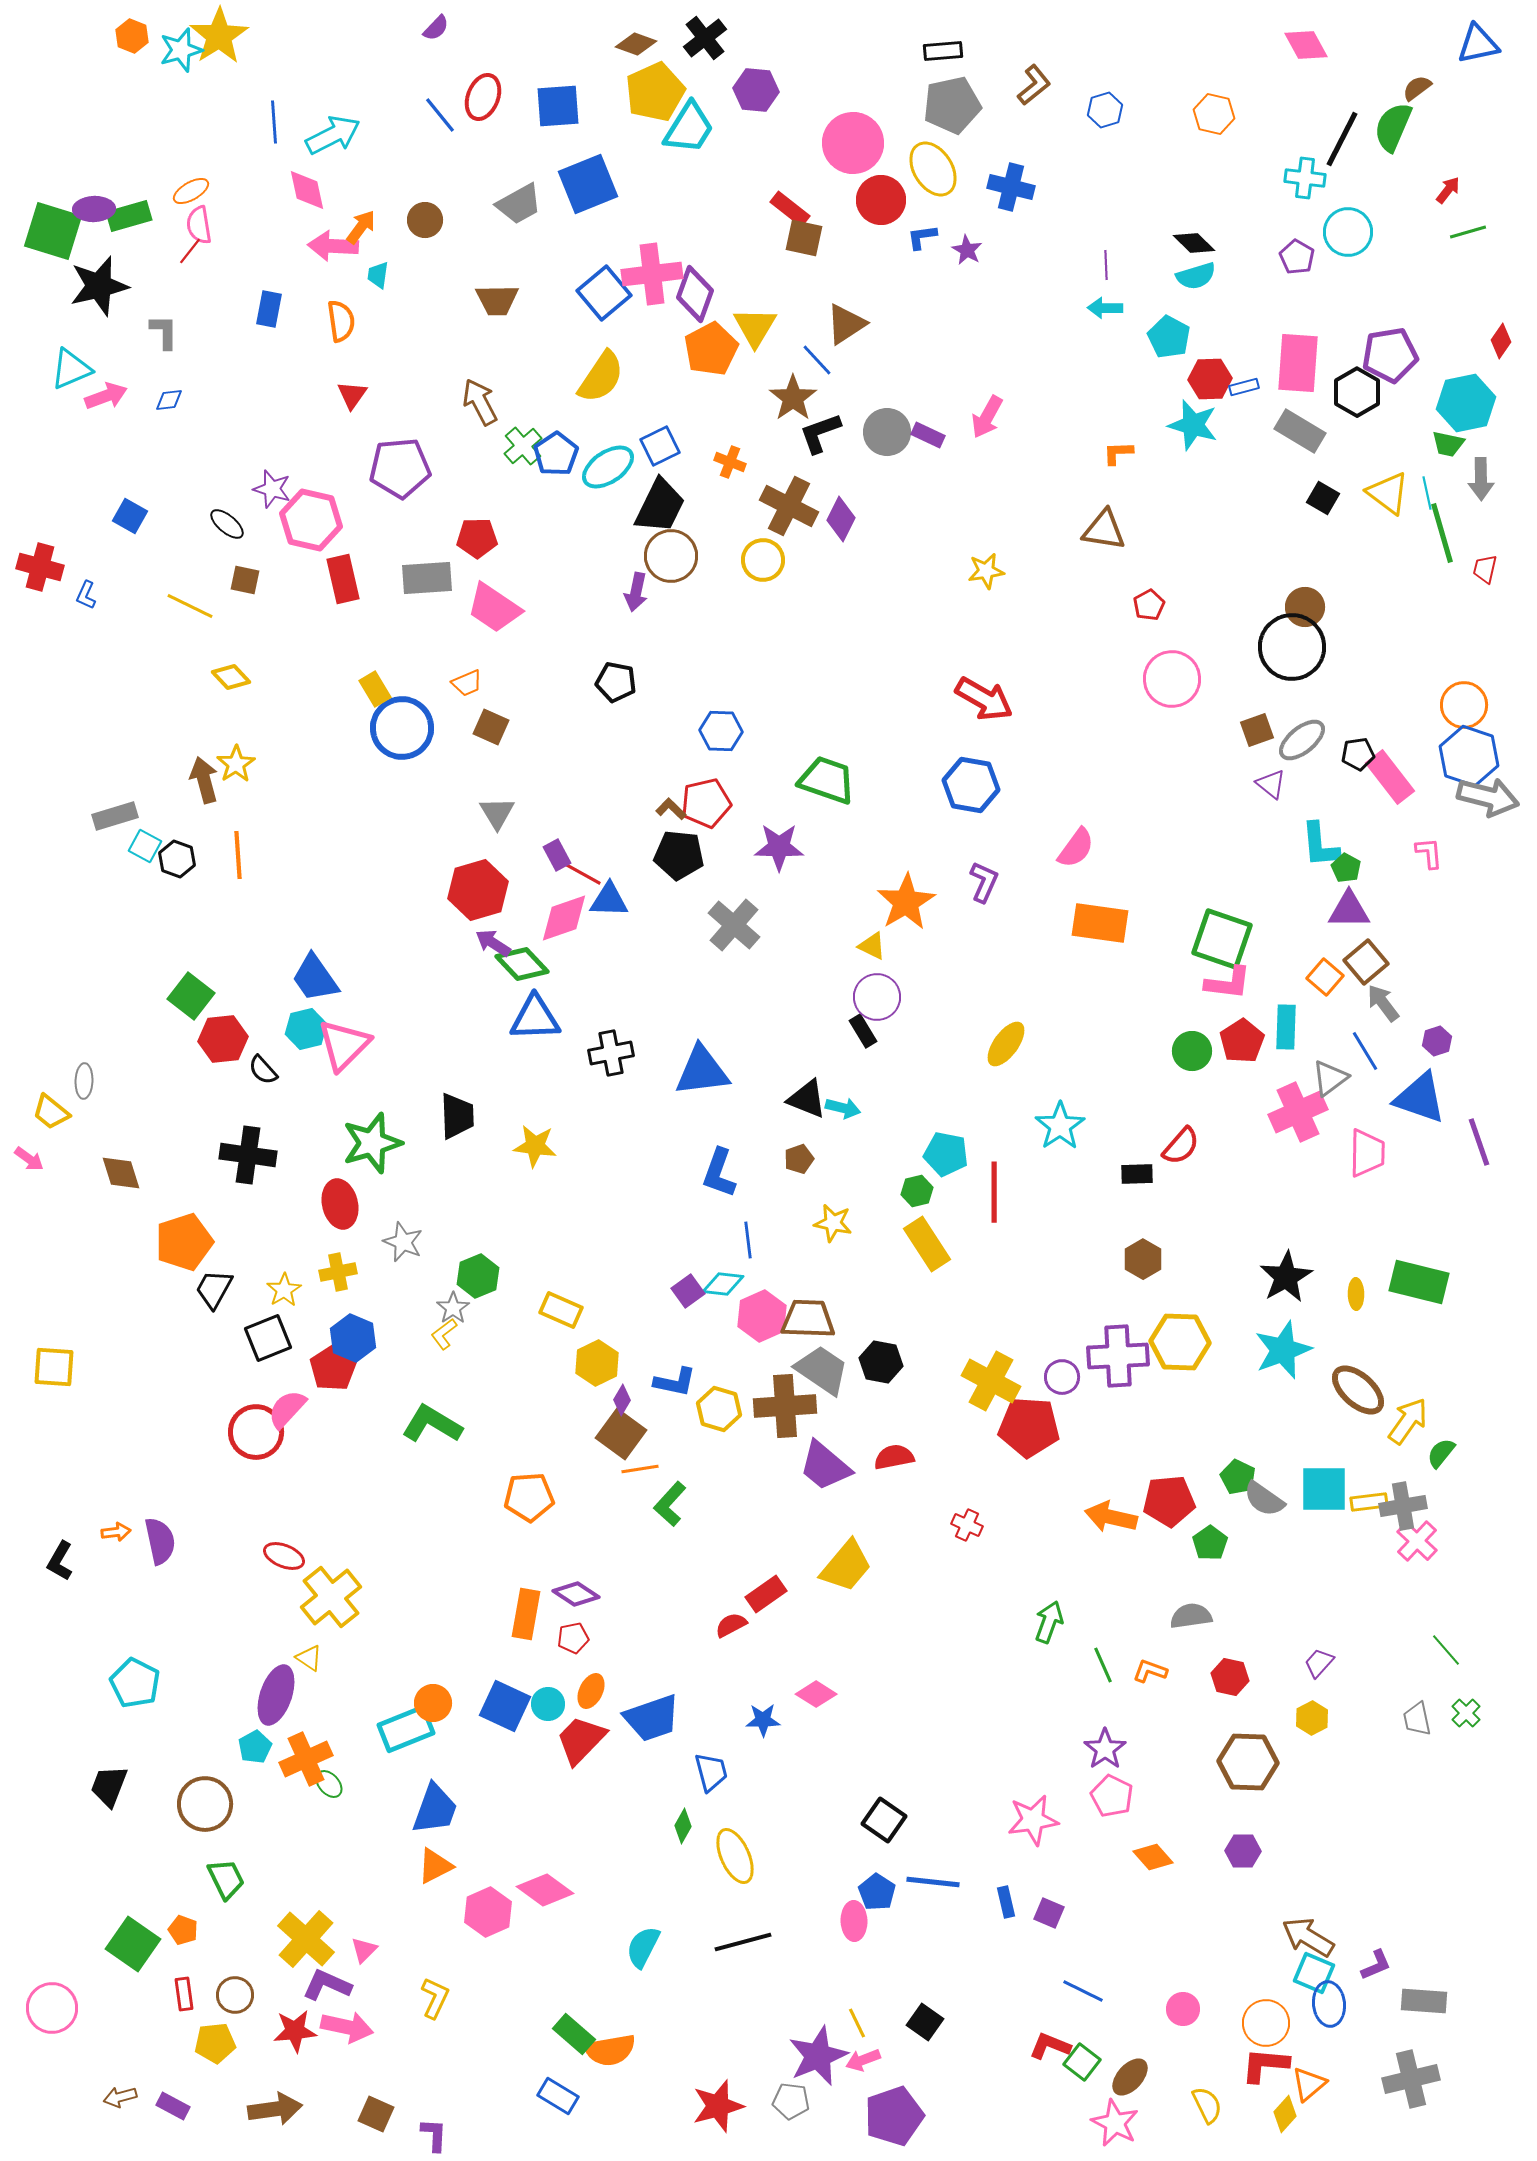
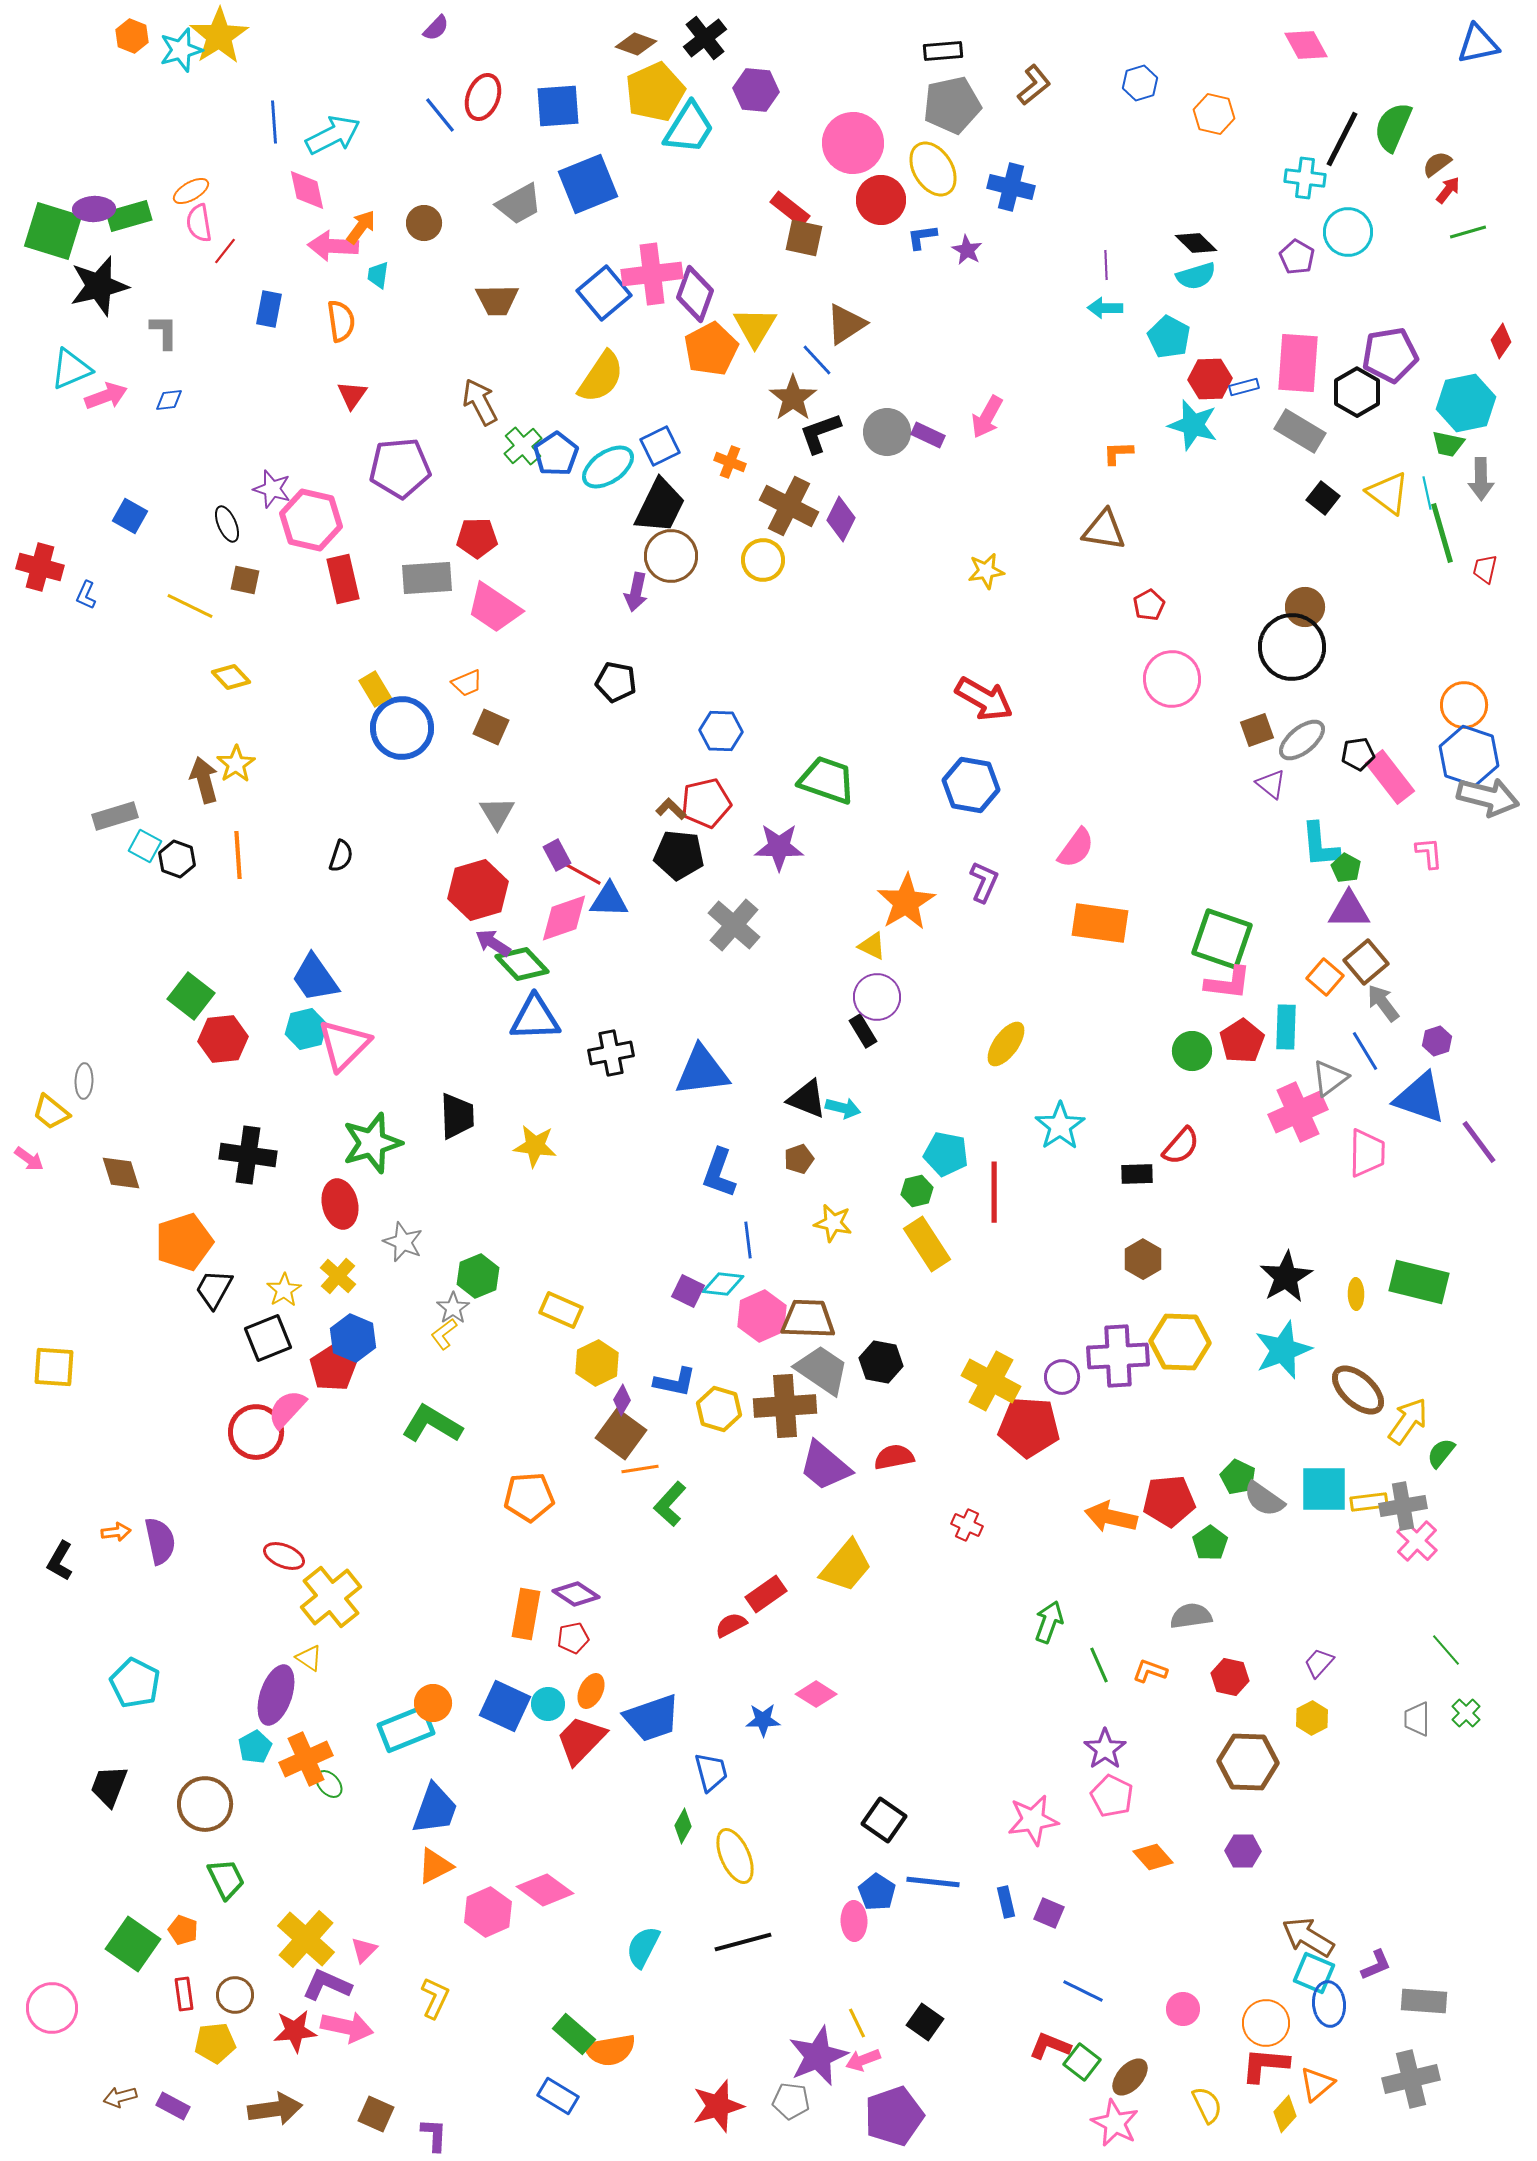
brown semicircle at (1417, 88): moved 20 px right, 76 px down
blue hexagon at (1105, 110): moved 35 px right, 27 px up
brown circle at (425, 220): moved 1 px left, 3 px down
pink semicircle at (199, 225): moved 2 px up
black diamond at (1194, 243): moved 2 px right
red line at (190, 251): moved 35 px right
black square at (1323, 498): rotated 8 degrees clockwise
black ellipse at (227, 524): rotated 27 degrees clockwise
black semicircle at (263, 1070): moved 78 px right, 214 px up; rotated 120 degrees counterclockwise
purple line at (1479, 1142): rotated 18 degrees counterclockwise
yellow cross at (338, 1272): moved 4 px down; rotated 36 degrees counterclockwise
purple square at (688, 1291): rotated 28 degrees counterclockwise
green line at (1103, 1665): moved 4 px left
gray trapezoid at (1417, 1719): rotated 12 degrees clockwise
orange triangle at (1309, 2084): moved 8 px right
